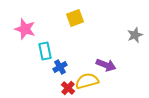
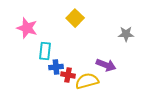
yellow square: rotated 24 degrees counterclockwise
pink star: moved 2 px right, 1 px up
gray star: moved 9 px left, 1 px up; rotated 21 degrees clockwise
cyan rectangle: rotated 18 degrees clockwise
blue cross: moved 4 px left; rotated 24 degrees clockwise
red cross: moved 13 px up; rotated 32 degrees counterclockwise
